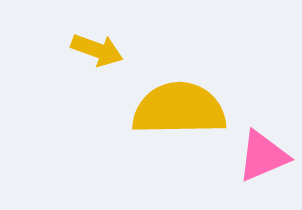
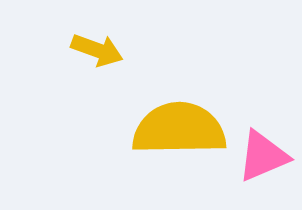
yellow semicircle: moved 20 px down
